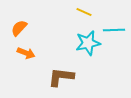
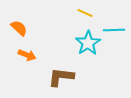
yellow line: moved 1 px right, 1 px down
orange semicircle: rotated 90 degrees clockwise
cyan star: rotated 20 degrees counterclockwise
orange arrow: moved 1 px right, 2 px down
